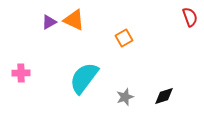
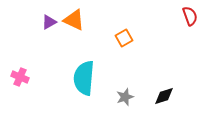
red semicircle: moved 1 px up
pink cross: moved 1 px left, 4 px down; rotated 24 degrees clockwise
cyan semicircle: rotated 32 degrees counterclockwise
